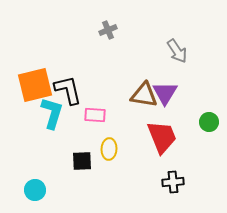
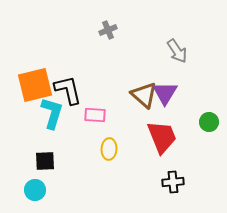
brown triangle: rotated 32 degrees clockwise
black square: moved 37 px left
